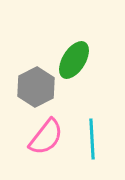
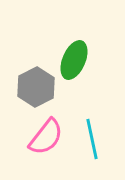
green ellipse: rotated 9 degrees counterclockwise
cyan line: rotated 9 degrees counterclockwise
